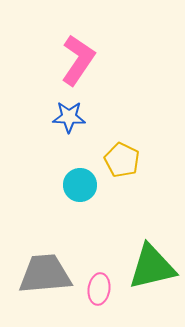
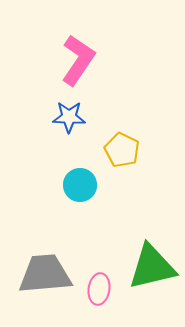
yellow pentagon: moved 10 px up
